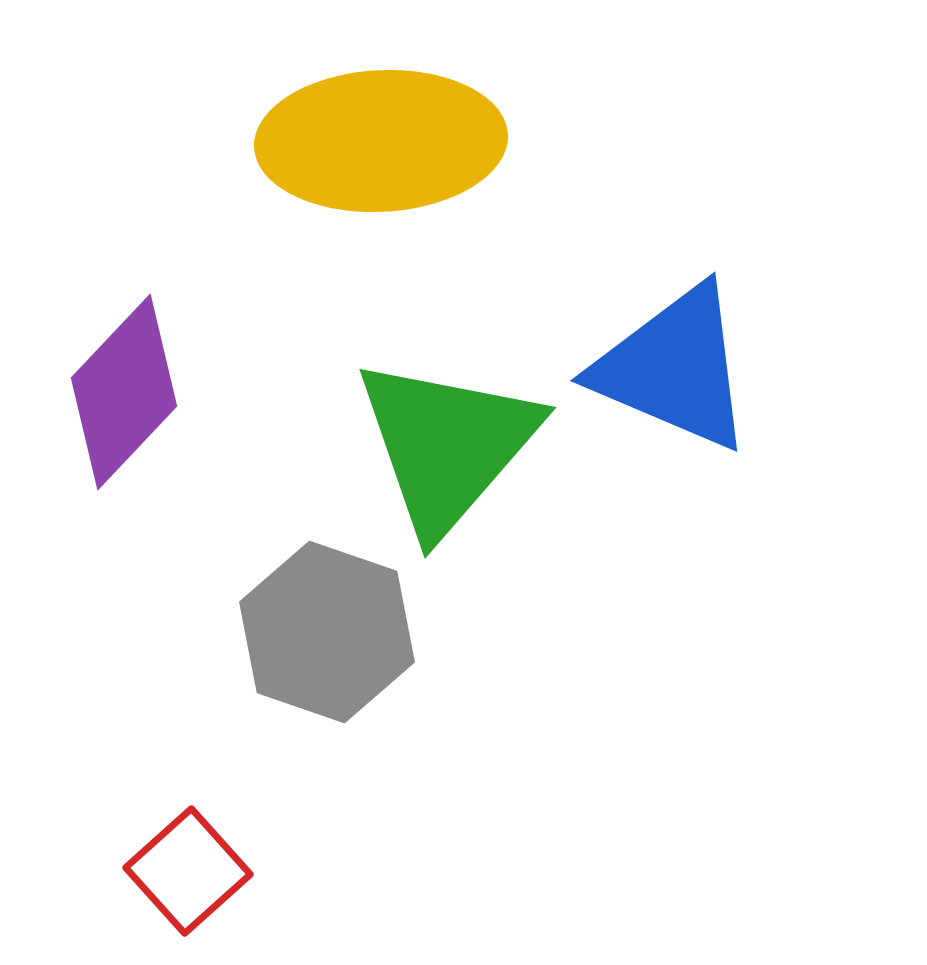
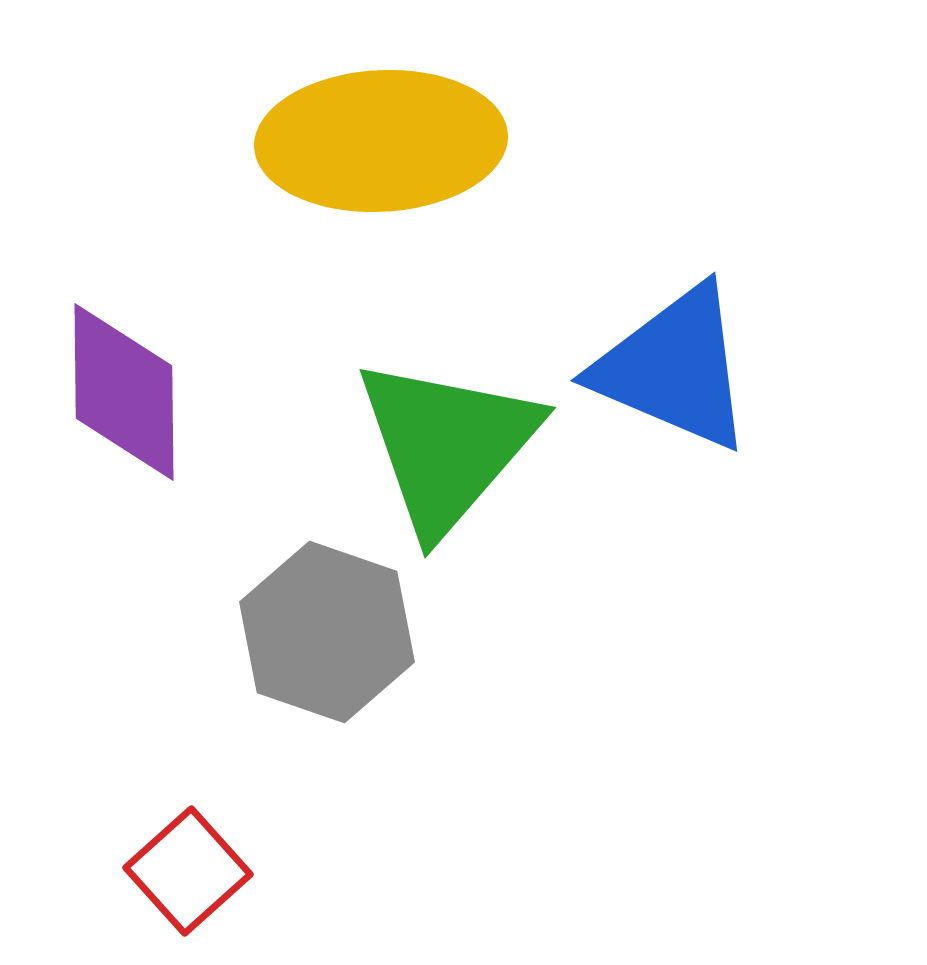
purple diamond: rotated 44 degrees counterclockwise
